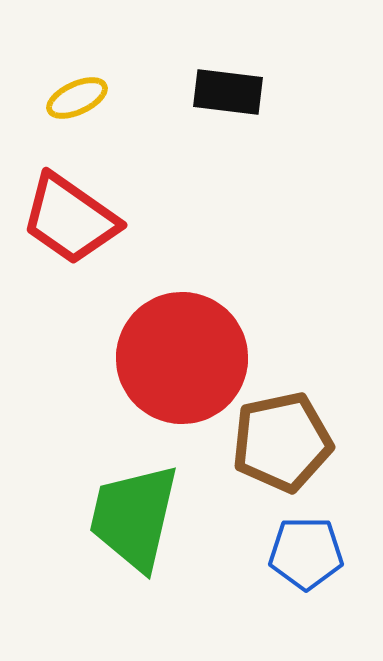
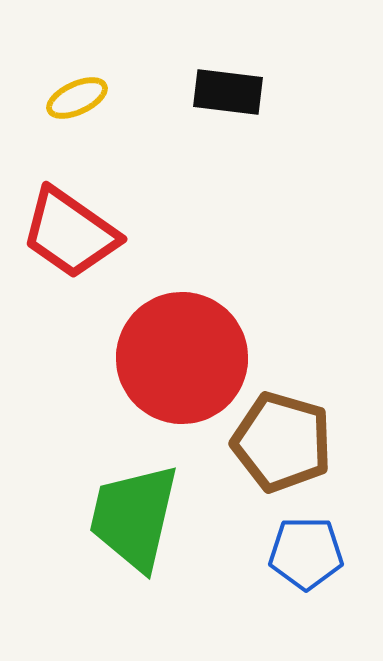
red trapezoid: moved 14 px down
brown pentagon: rotated 28 degrees clockwise
